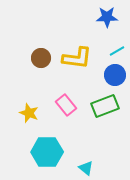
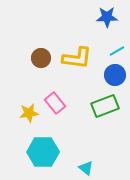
pink rectangle: moved 11 px left, 2 px up
yellow star: rotated 30 degrees counterclockwise
cyan hexagon: moved 4 px left
